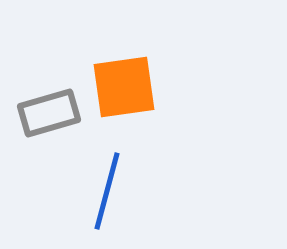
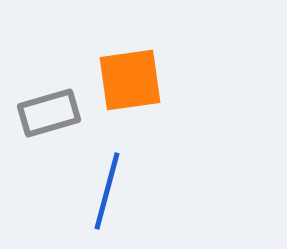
orange square: moved 6 px right, 7 px up
